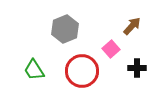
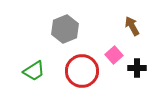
brown arrow: rotated 72 degrees counterclockwise
pink square: moved 3 px right, 6 px down
green trapezoid: moved 1 px down; rotated 90 degrees counterclockwise
